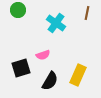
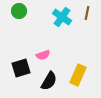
green circle: moved 1 px right, 1 px down
cyan cross: moved 6 px right, 6 px up
black semicircle: moved 1 px left
